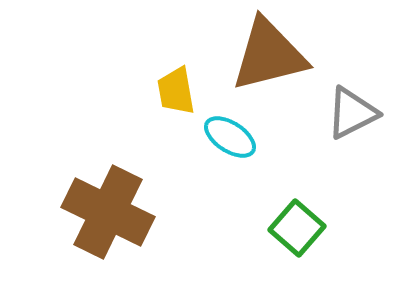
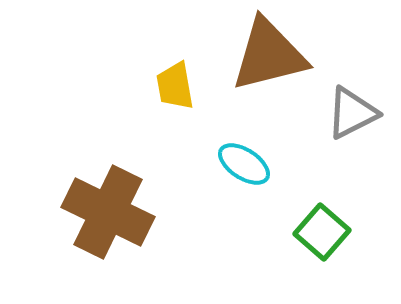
yellow trapezoid: moved 1 px left, 5 px up
cyan ellipse: moved 14 px right, 27 px down
green square: moved 25 px right, 4 px down
